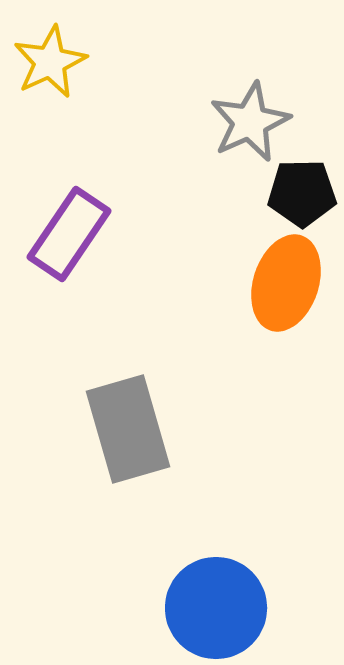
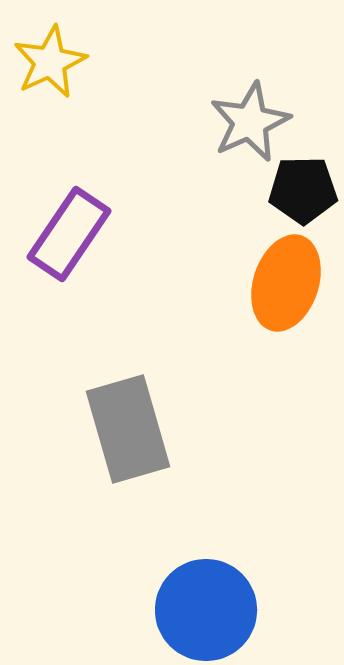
black pentagon: moved 1 px right, 3 px up
blue circle: moved 10 px left, 2 px down
